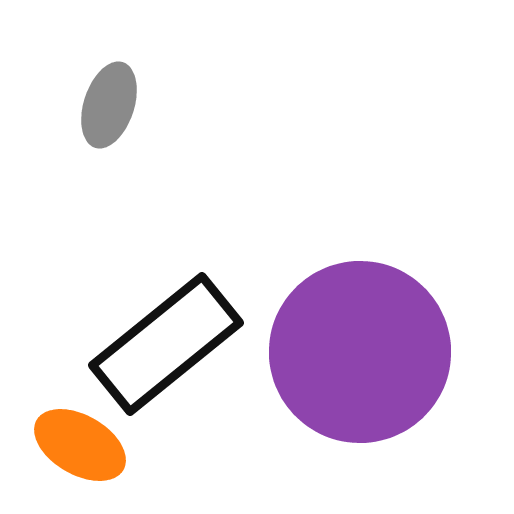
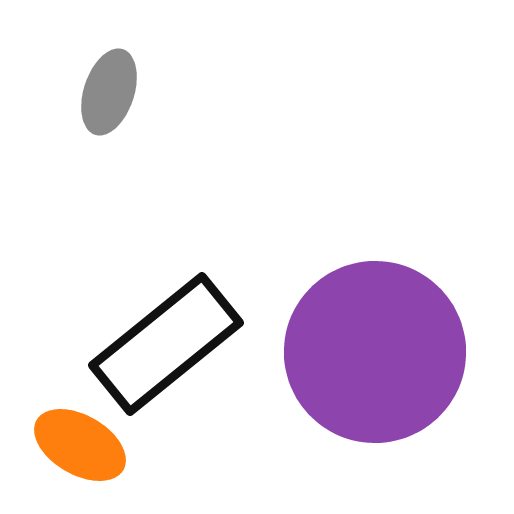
gray ellipse: moved 13 px up
purple circle: moved 15 px right
